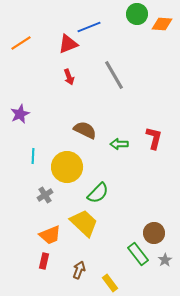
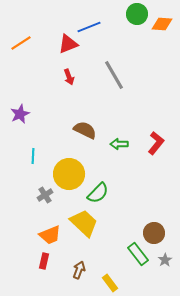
red L-shape: moved 2 px right, 5 px down; rotated 25 degrees clockwise
yellow circle: moved 2 px right, 7 px down
